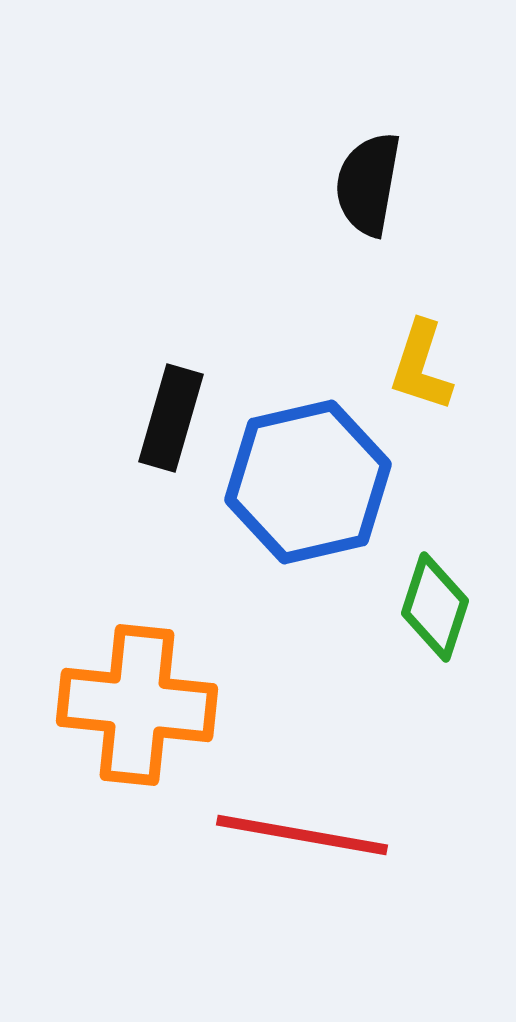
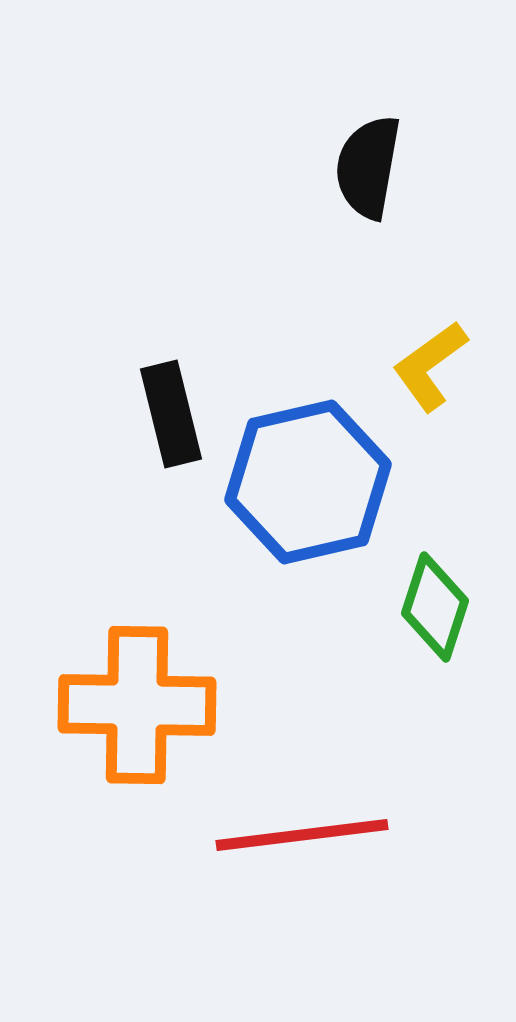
black semicircle: moved 17 px up
yellow L-shape: moved 9 px right; rotated 36 degrees clockwise
black rectangle: moved 4 px up; rotated 30 degrees counterclockwise
orange cross: rotated 5 degrees counterclockwise
red line: rotated 17 degrees counterclockwise
